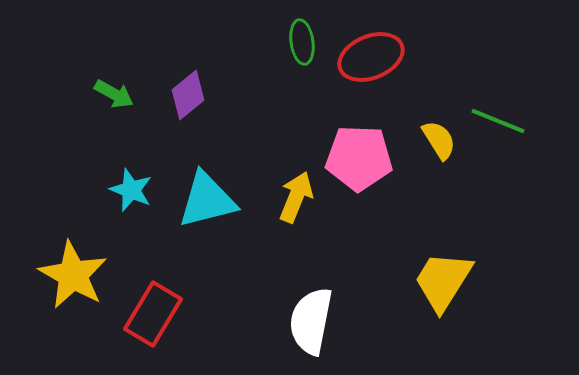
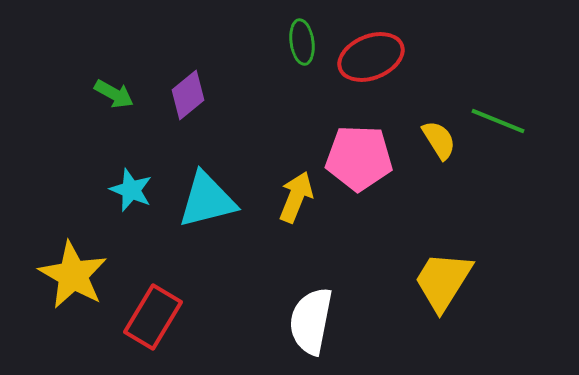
red rectangle: moved 3 px down
